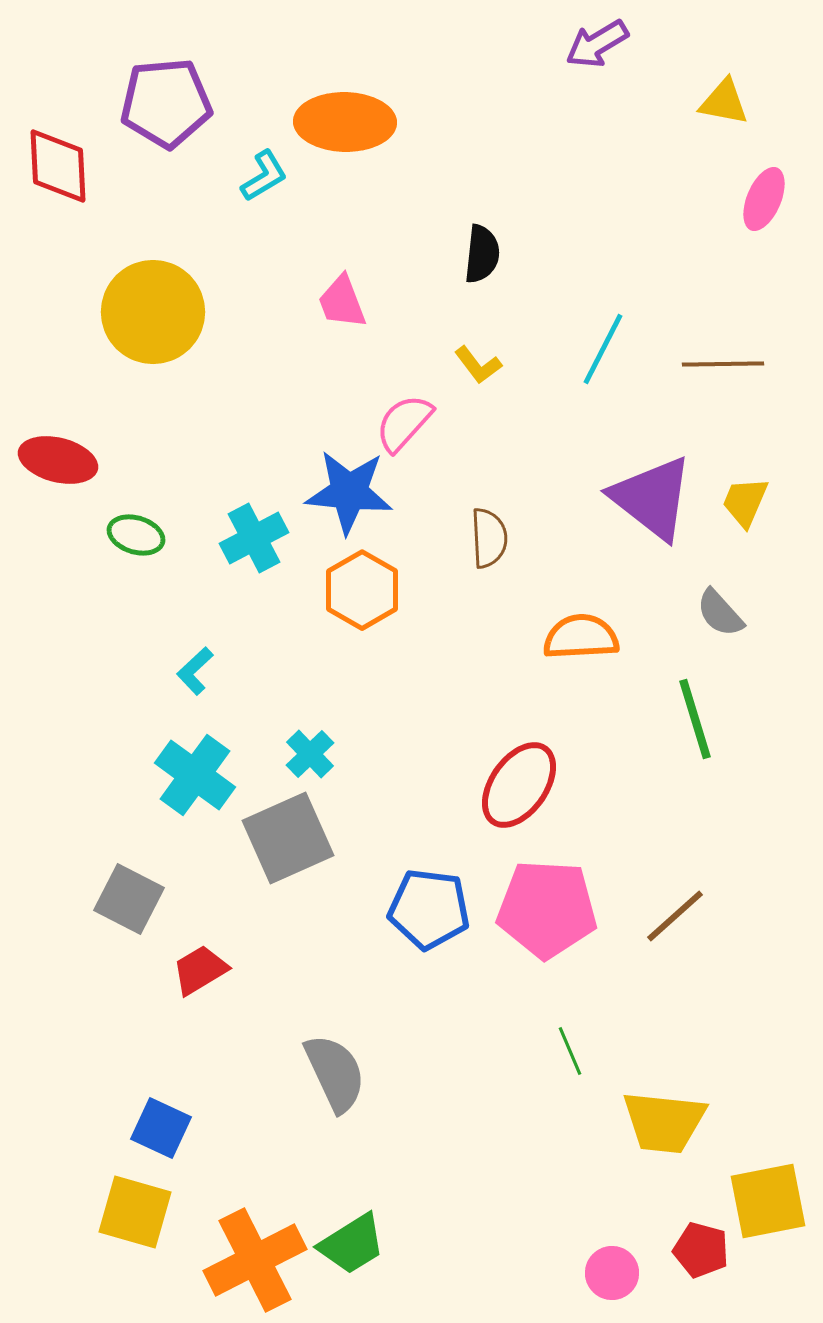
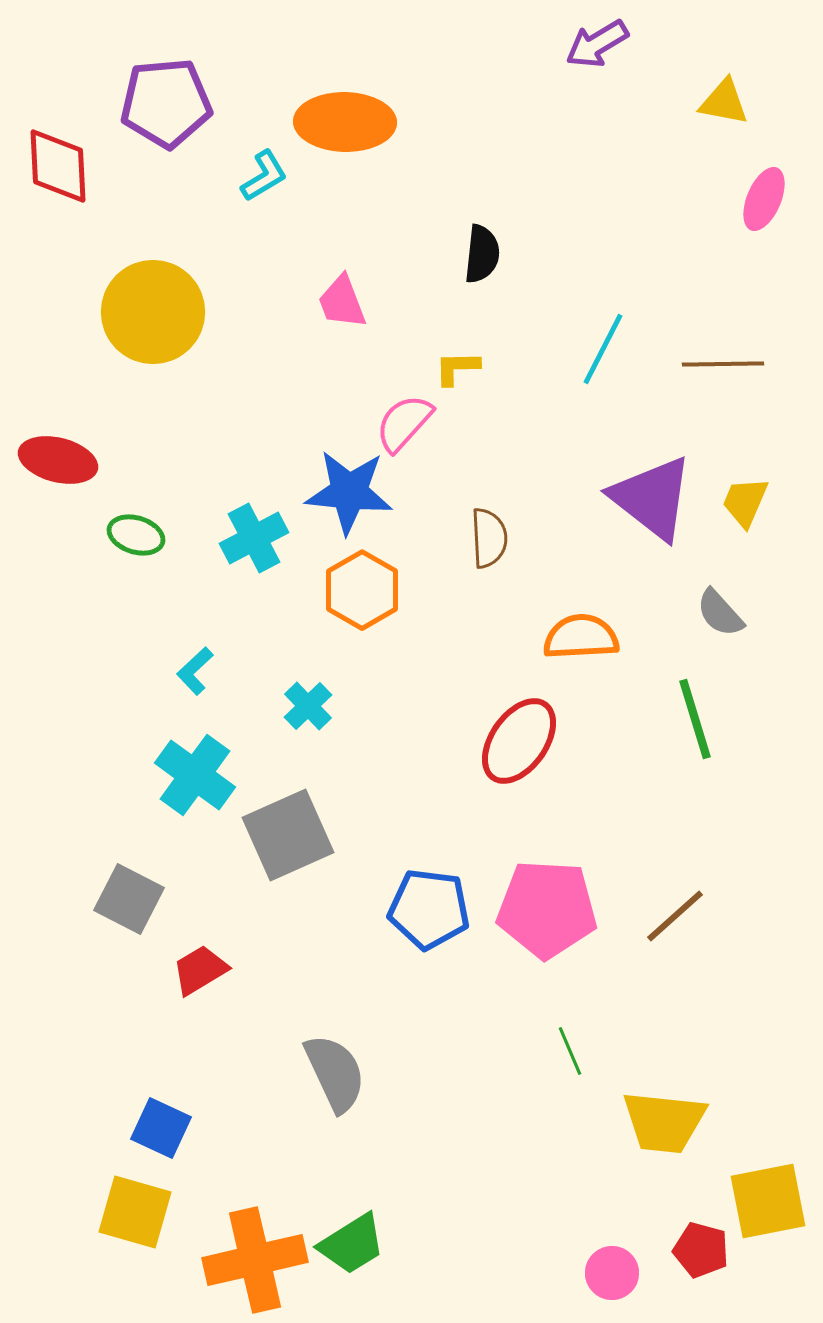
yellow L-shape at (478, 365): moved 21 px left, 3 px down; rotated 126 degrees clockwise
cyan cross at (310, 754): moved 2 px left, 48 px up
red ellipse at (519, 785): moved 44 px up
gray square at (288, 838): moved 3 px up
orange cross at (255, 1260): rotated 14 degrees clockwise
